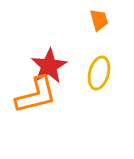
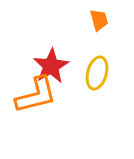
red star: moved 2 px right
yellow ellipse: moved 2 px left
